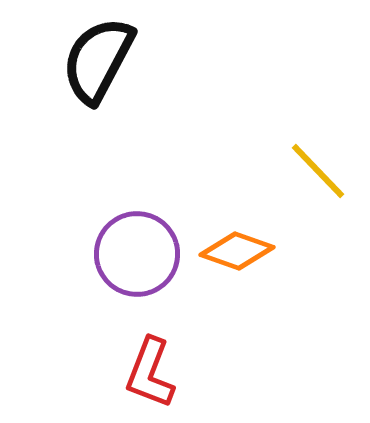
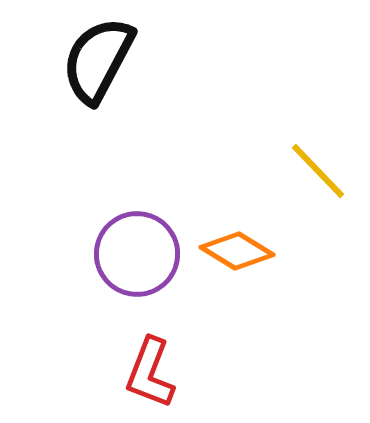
orange diamond: rotated 12 degrees clockwise
